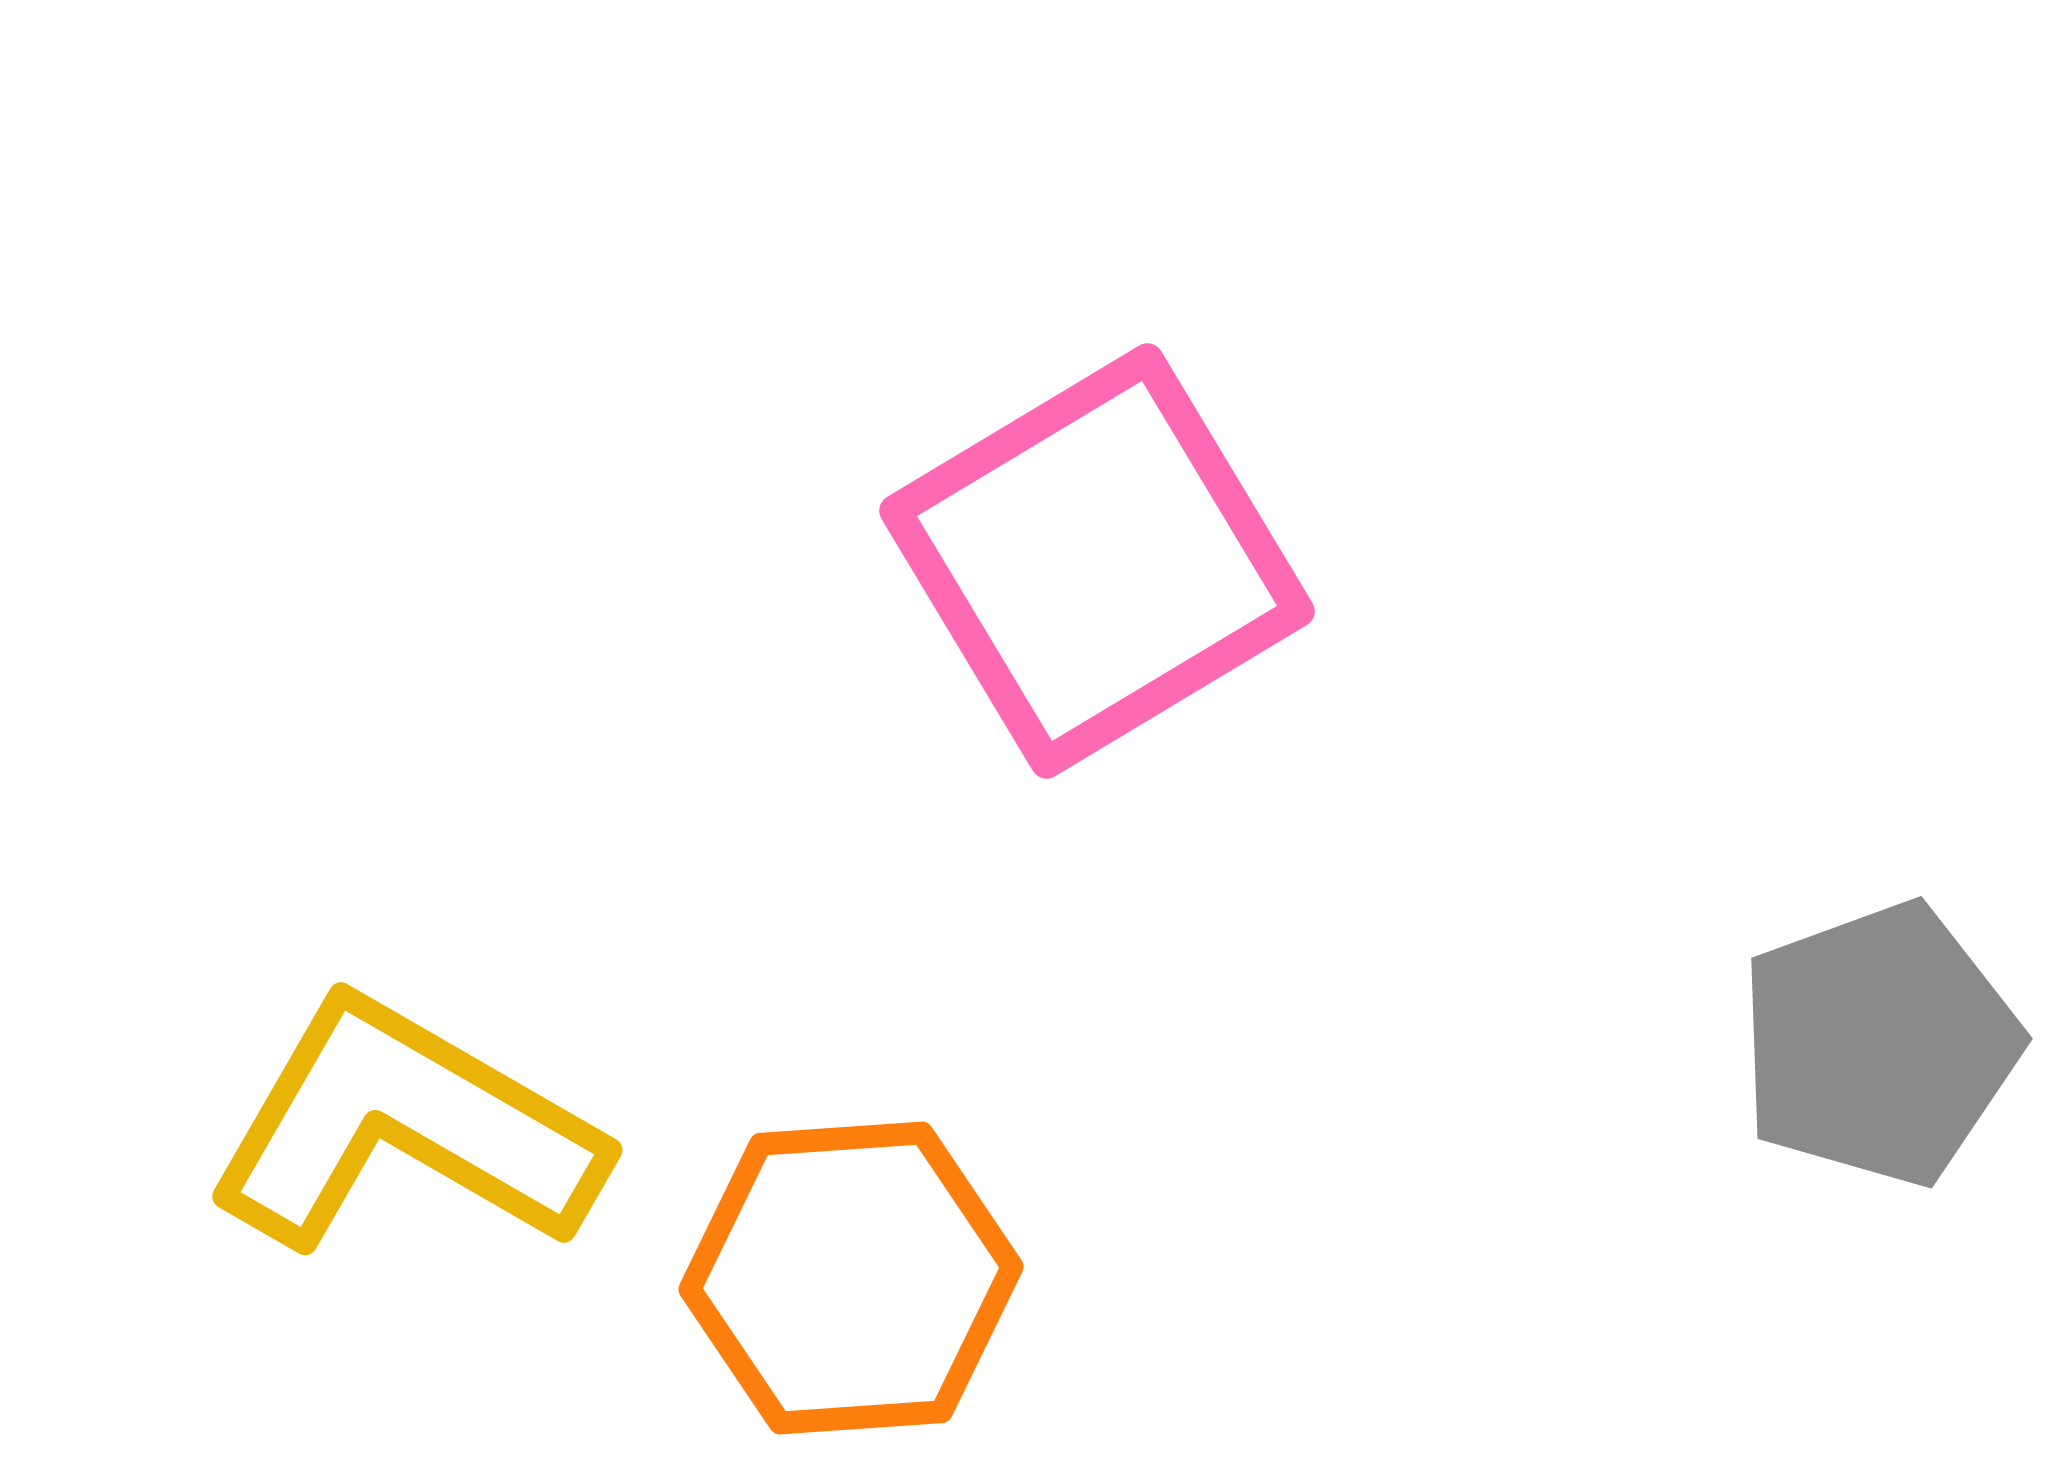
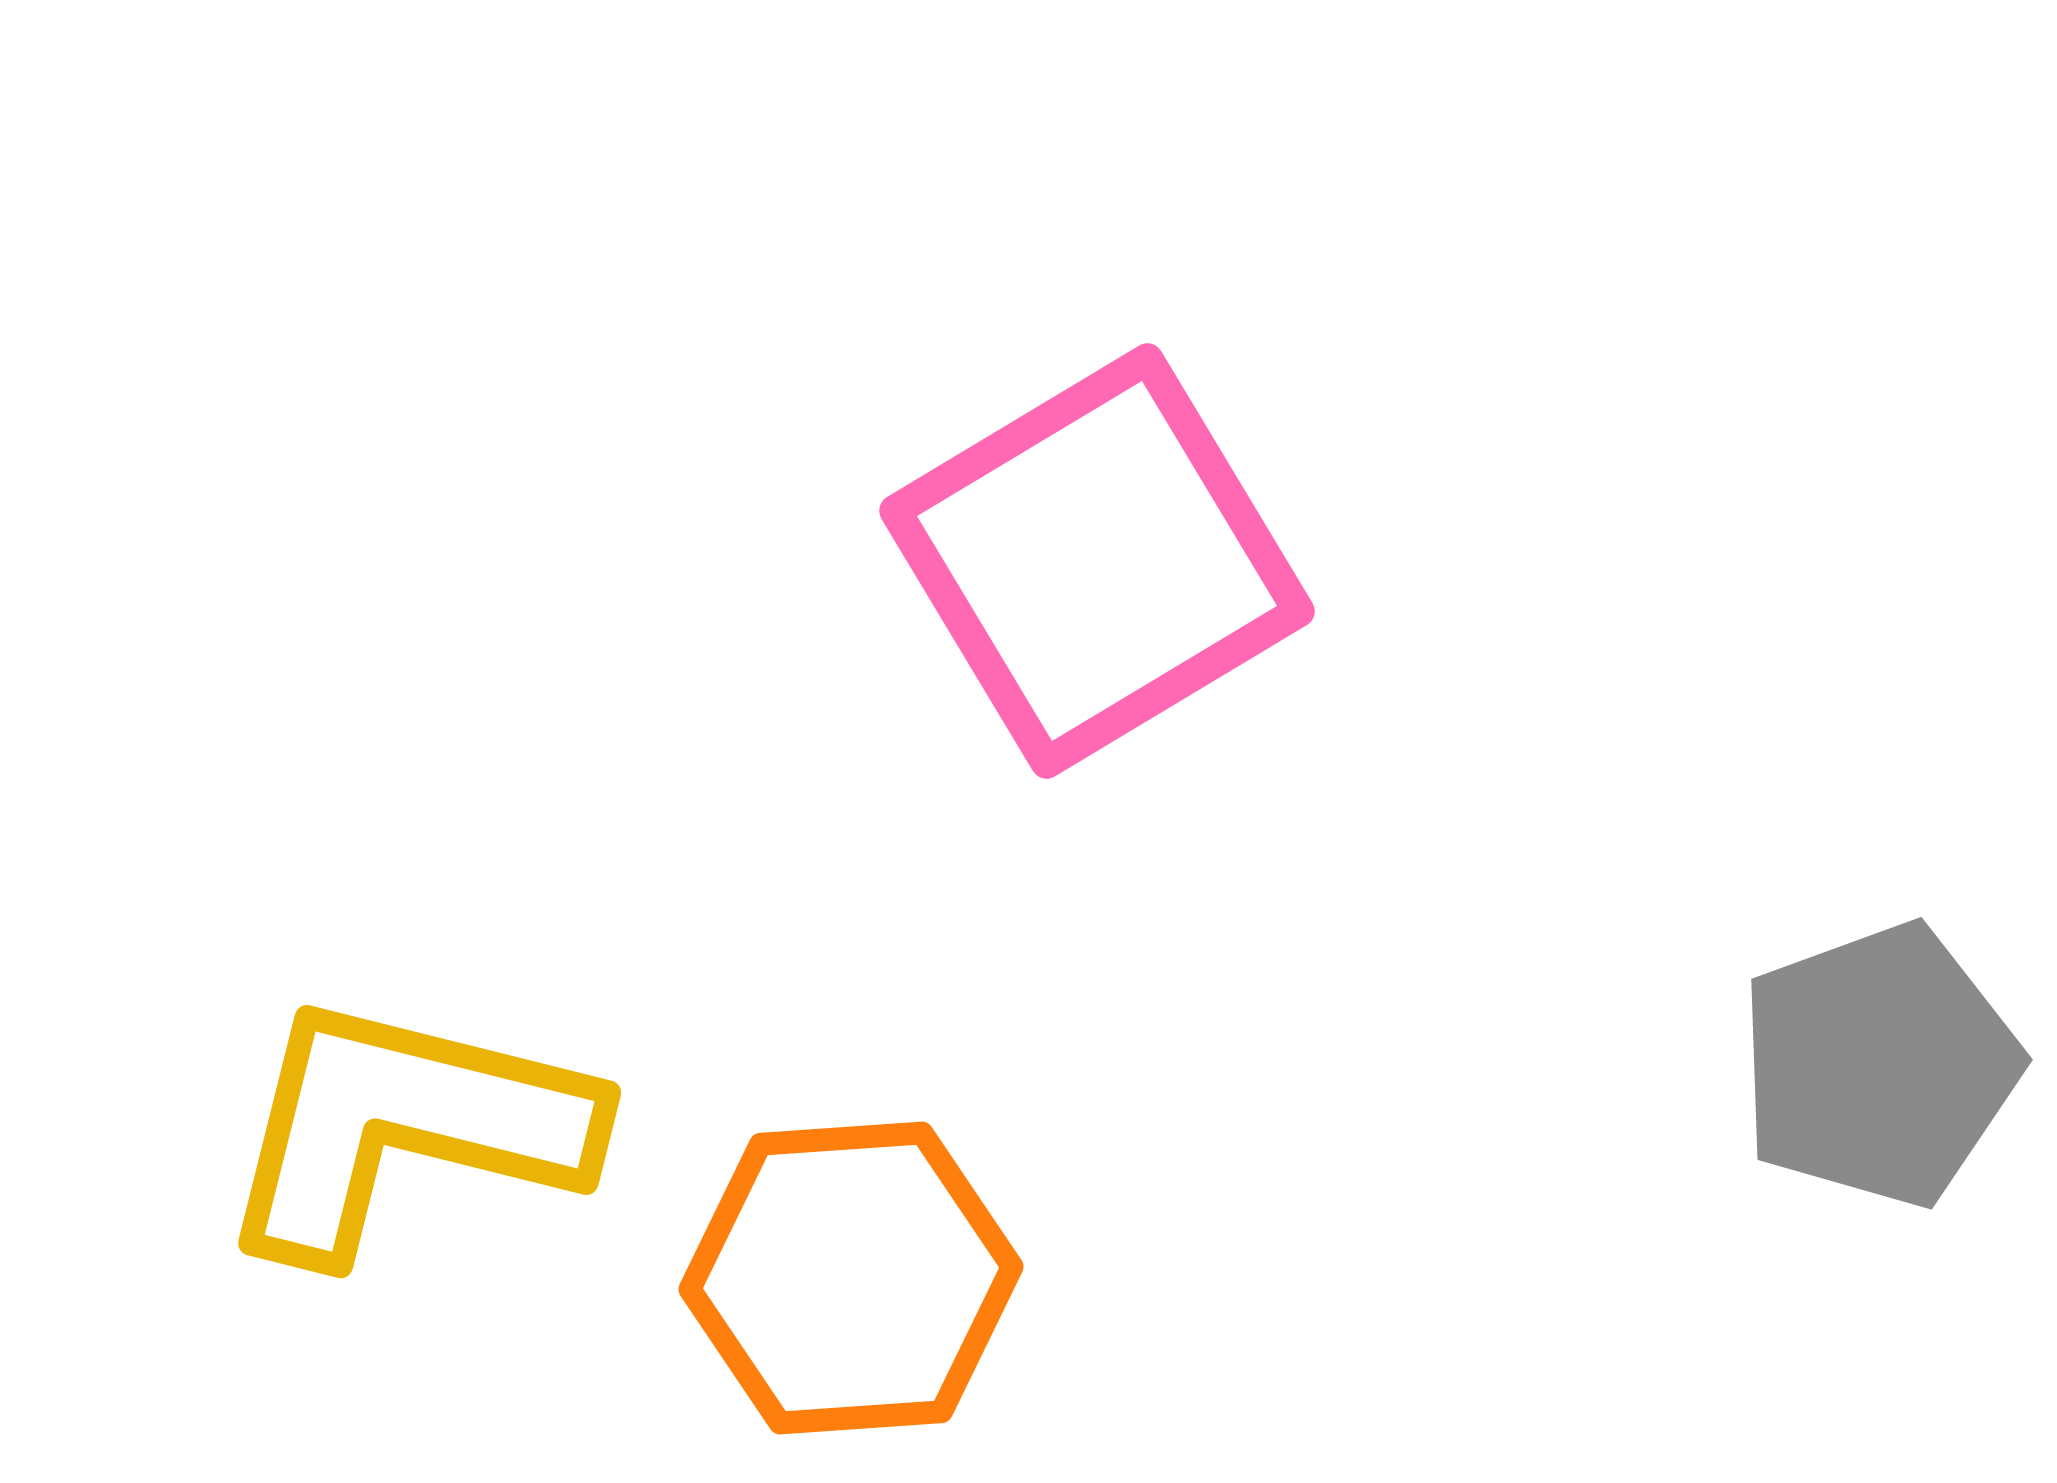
gray pentagon: moved 21 px down
yellow L-shape: rotated 16 degrees counterclockwise
